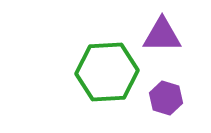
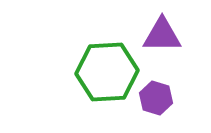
purple hexagon: moved 10 px left
